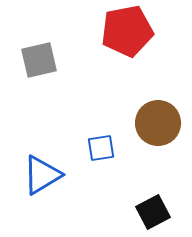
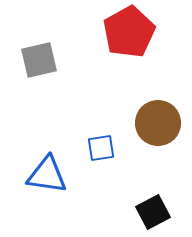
red pentagon: moved 2 px right, 1 px down; rotated 18 degrees counterclockwise
blue triangle: moved 5 px right; rotated 39 degrees clockwise
